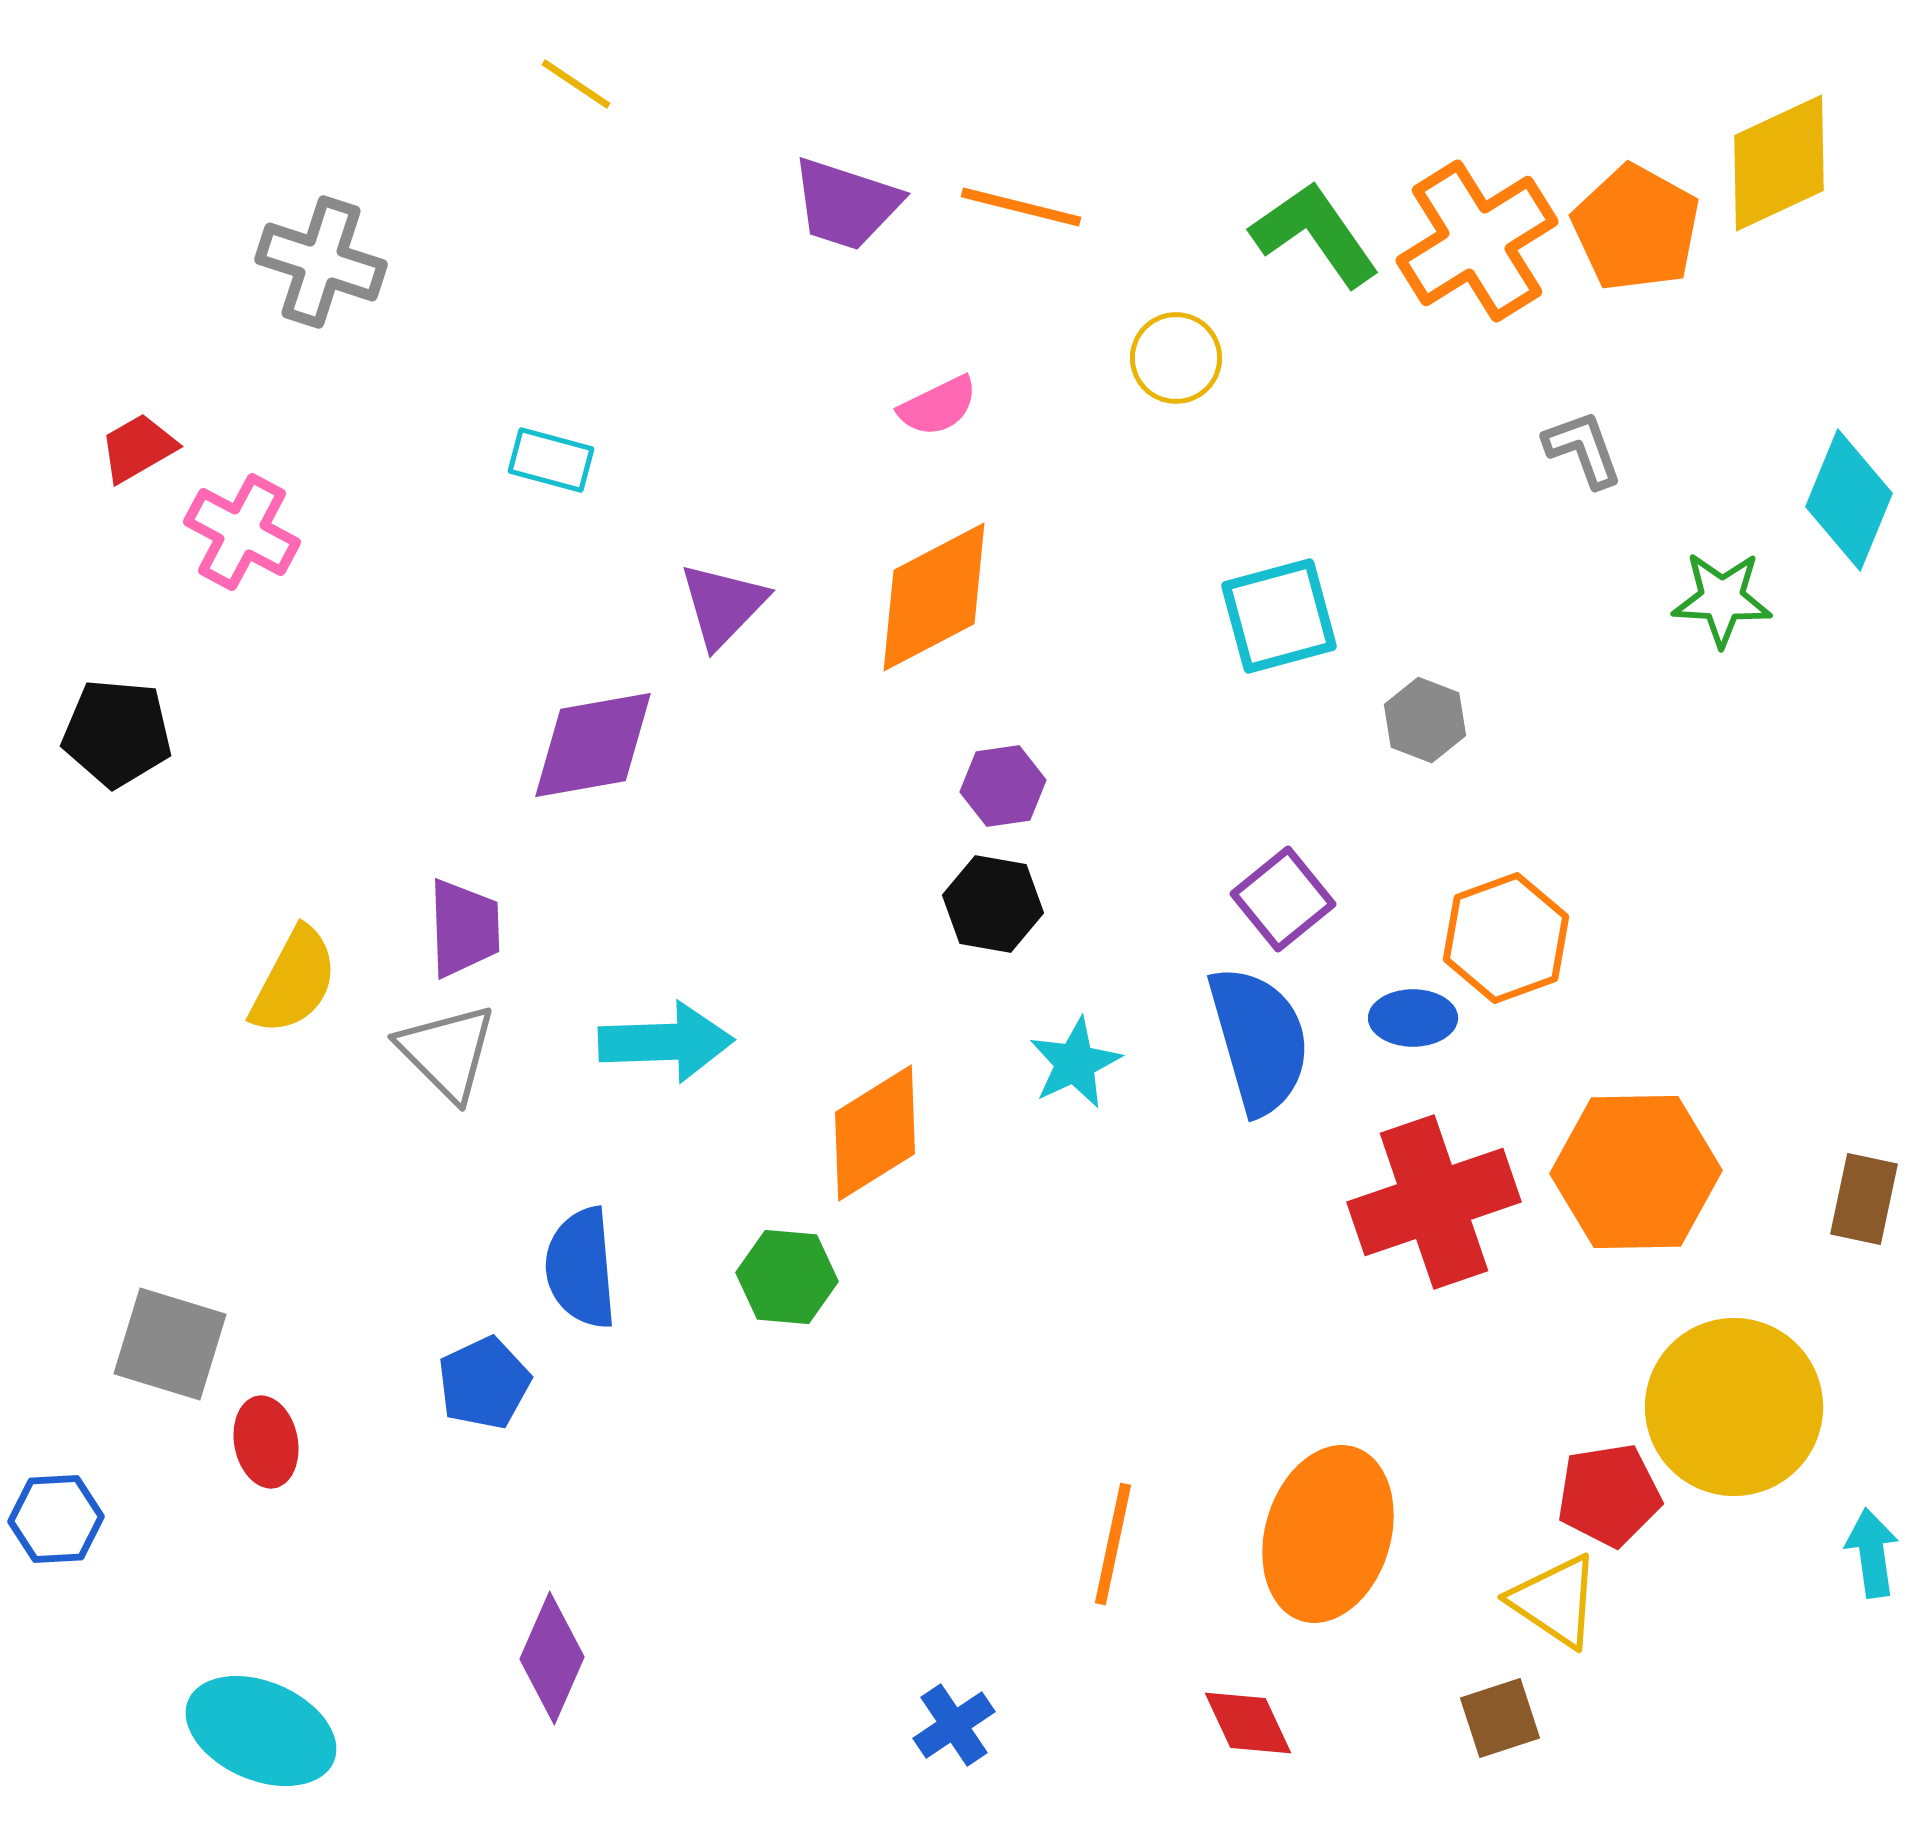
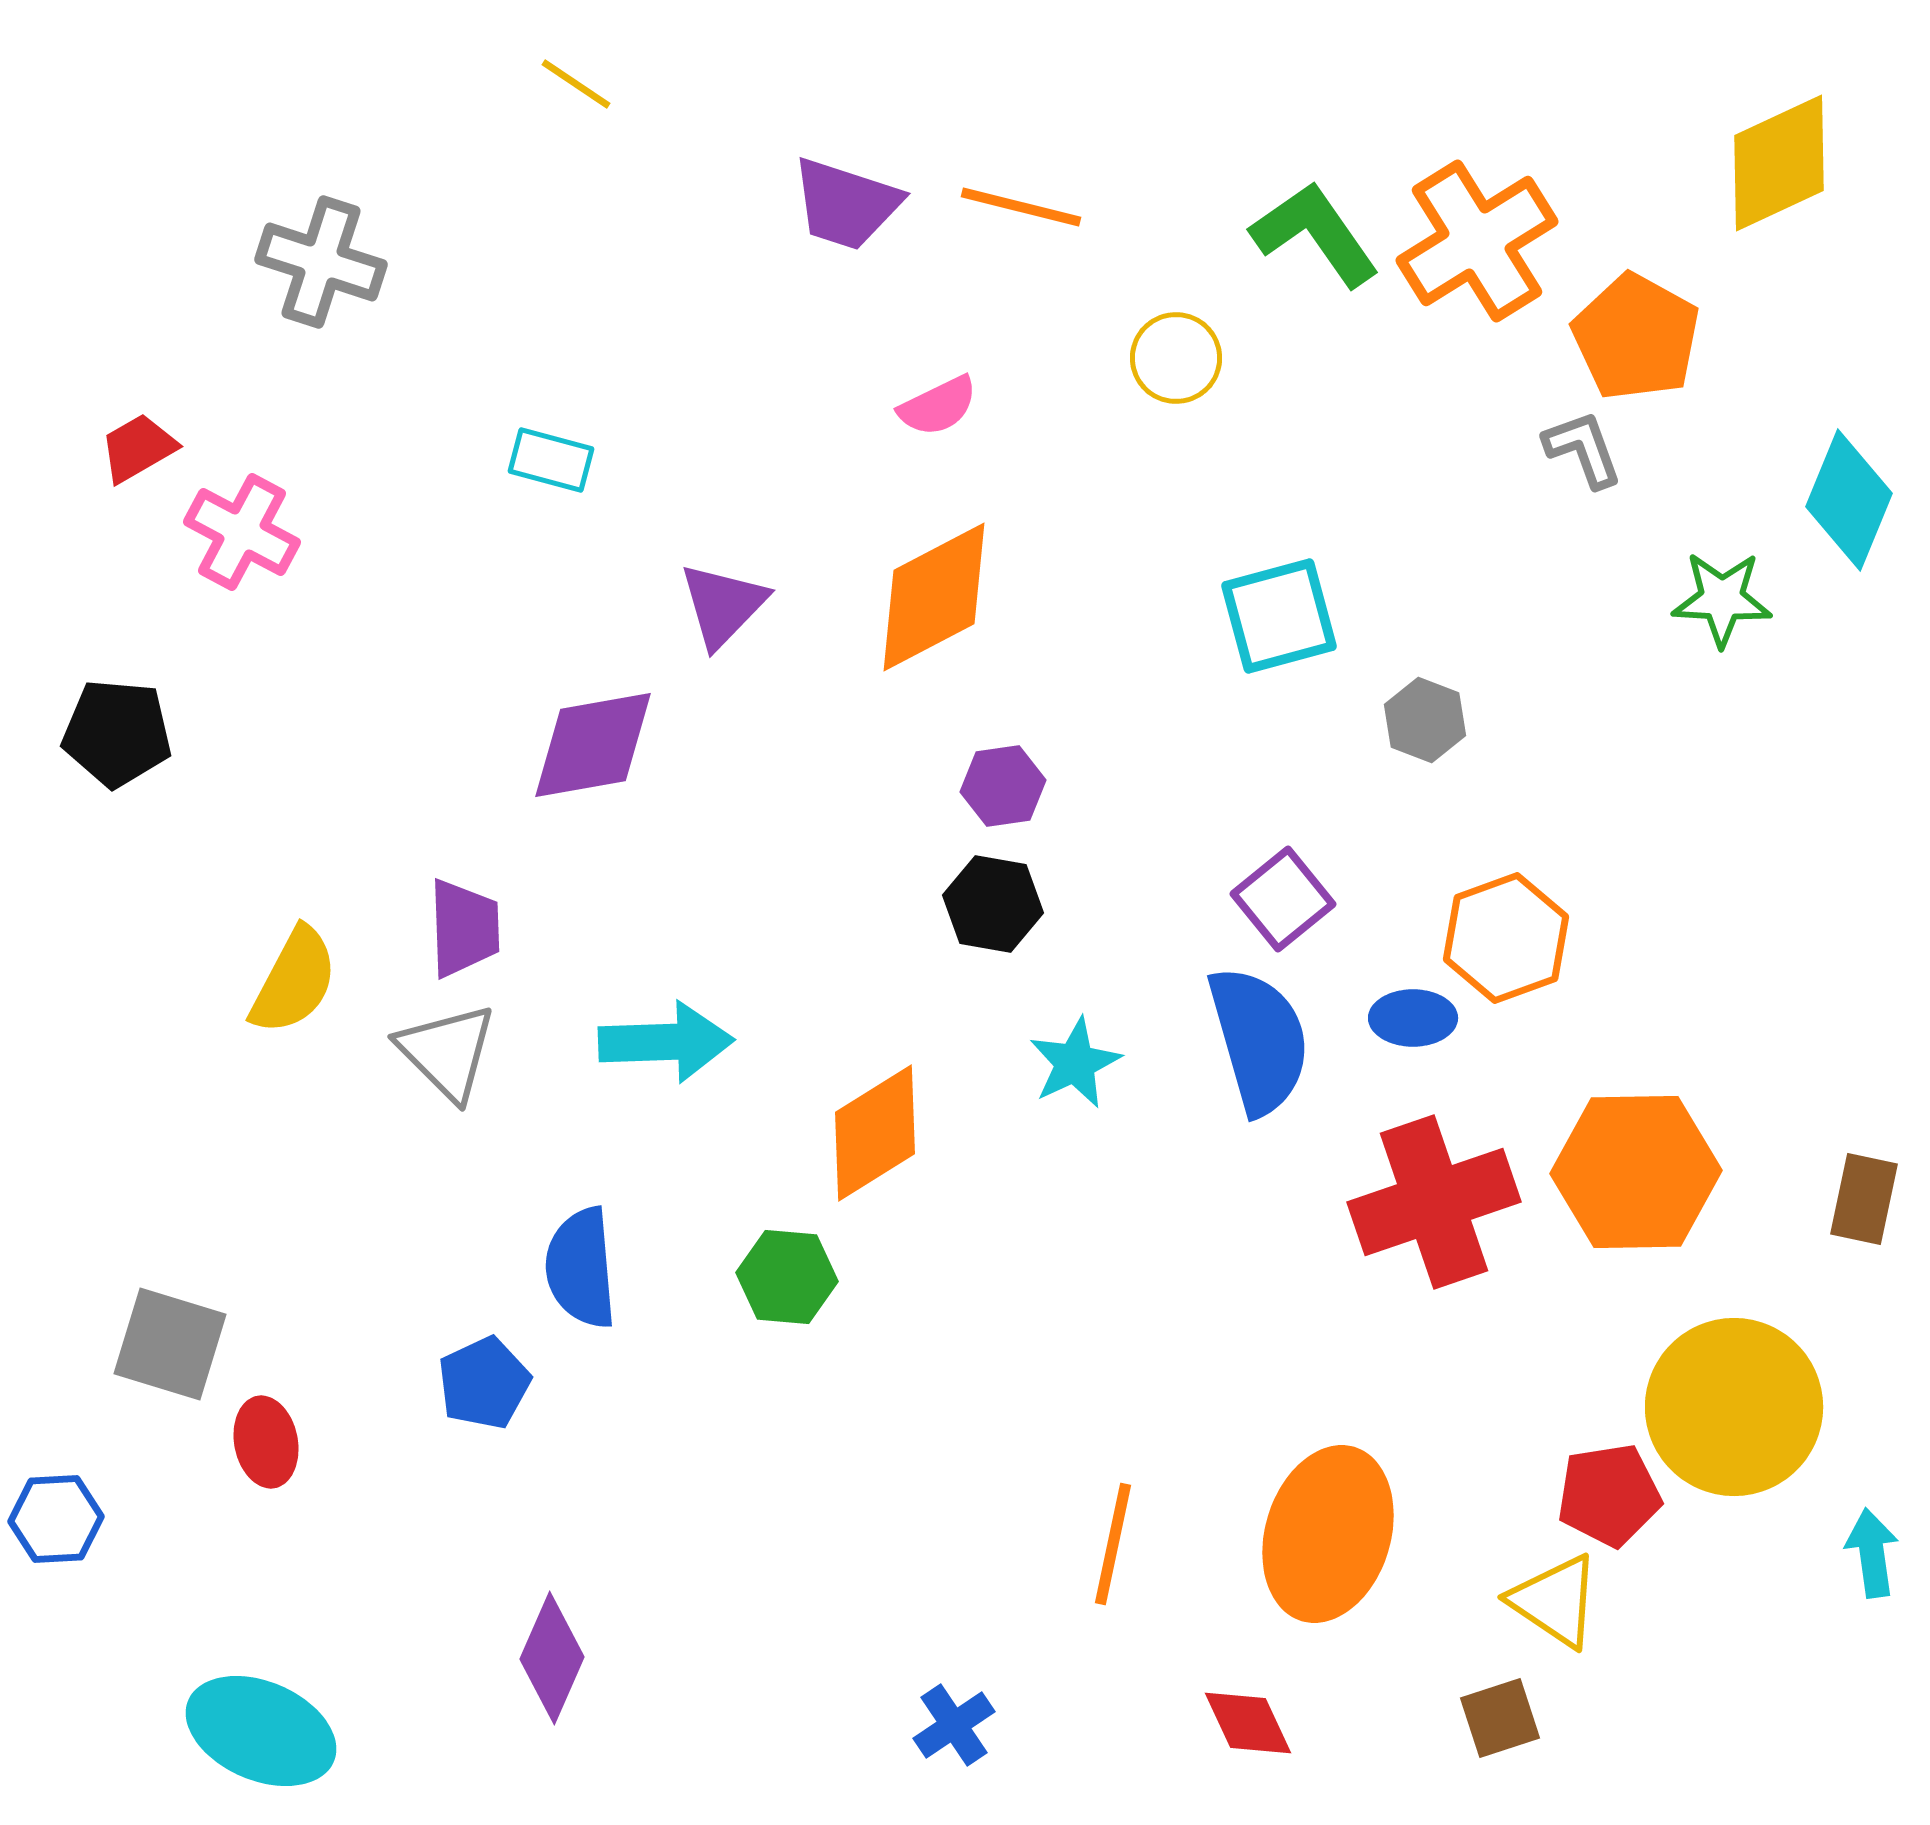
orange pentagon at (1636, 228): moved 109 px down
